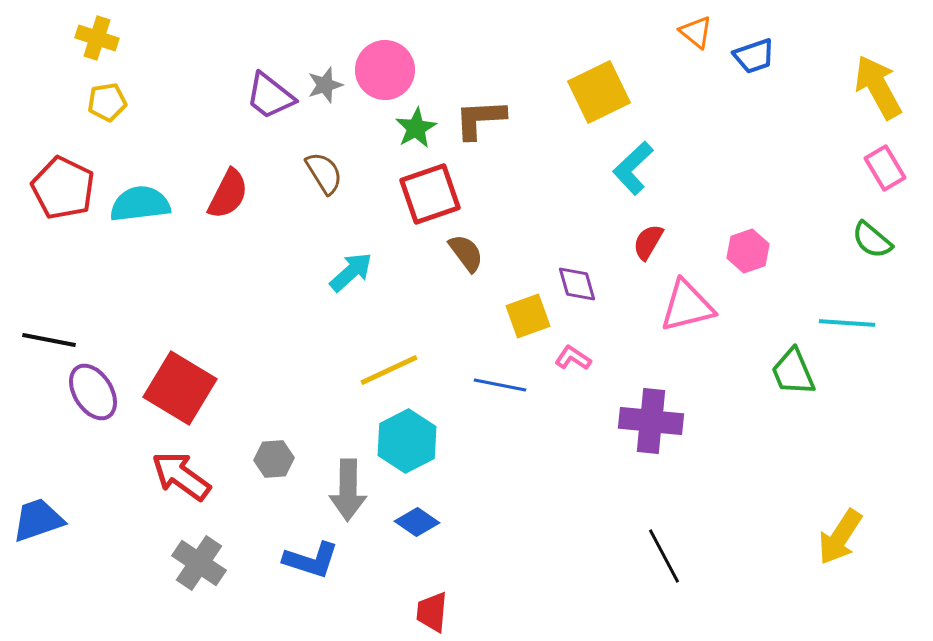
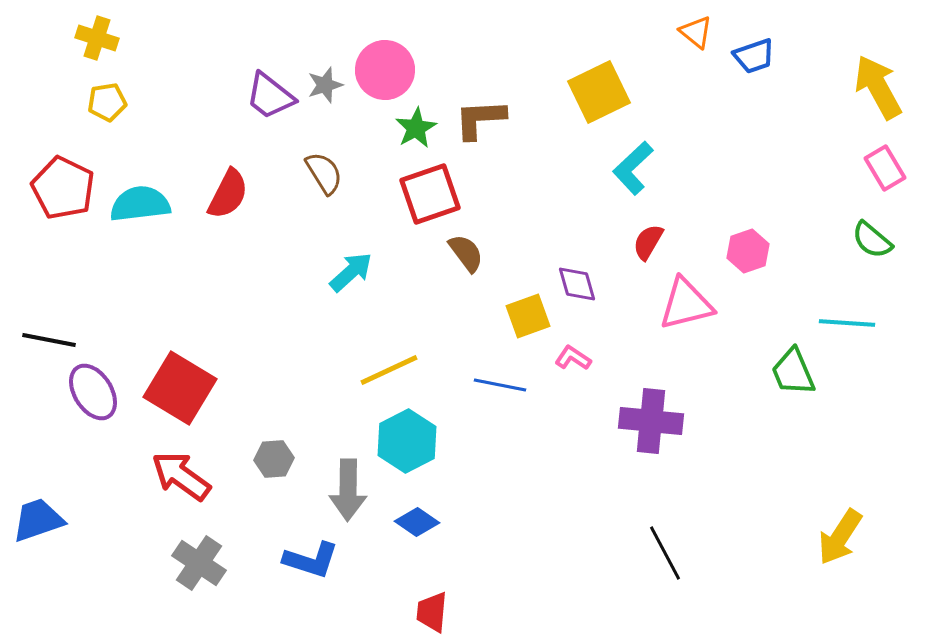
pink triangle at (687, 306): moved 1 px left, 2 px up
black line at (664, 556): moved 1 px right, 3 px up
